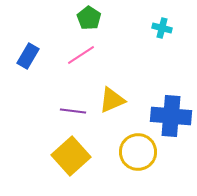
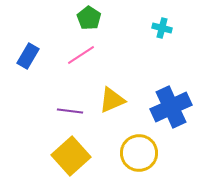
purple line: moved 3 px left
blue cross: moved 9 px up; rotated 30 degrees counterclockwise
yellow circle: moved 1 px right, 1 px down
